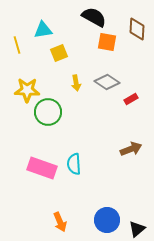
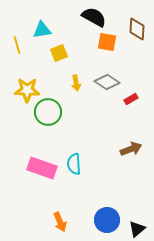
cyan triangle: moved 1 px left
